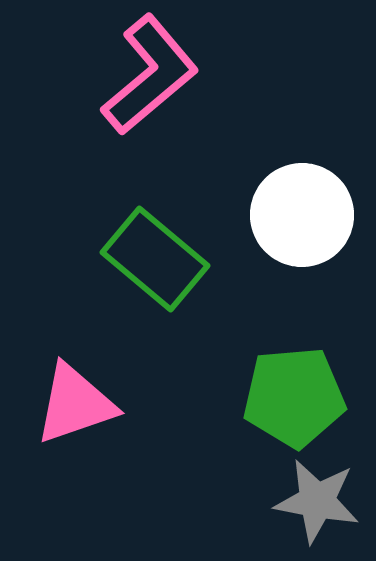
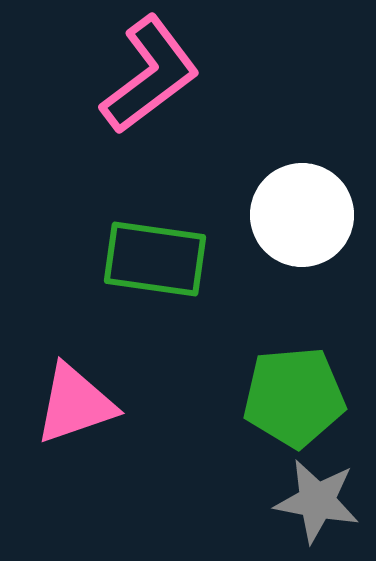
pink L-shape: rotated 3 degrees clockwise
green rectangle: rotated 32 degrees counterclockwise
